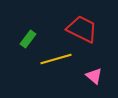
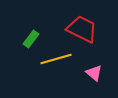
green rectangle: moved 3 px right
pink triangle: moved 3 px up
